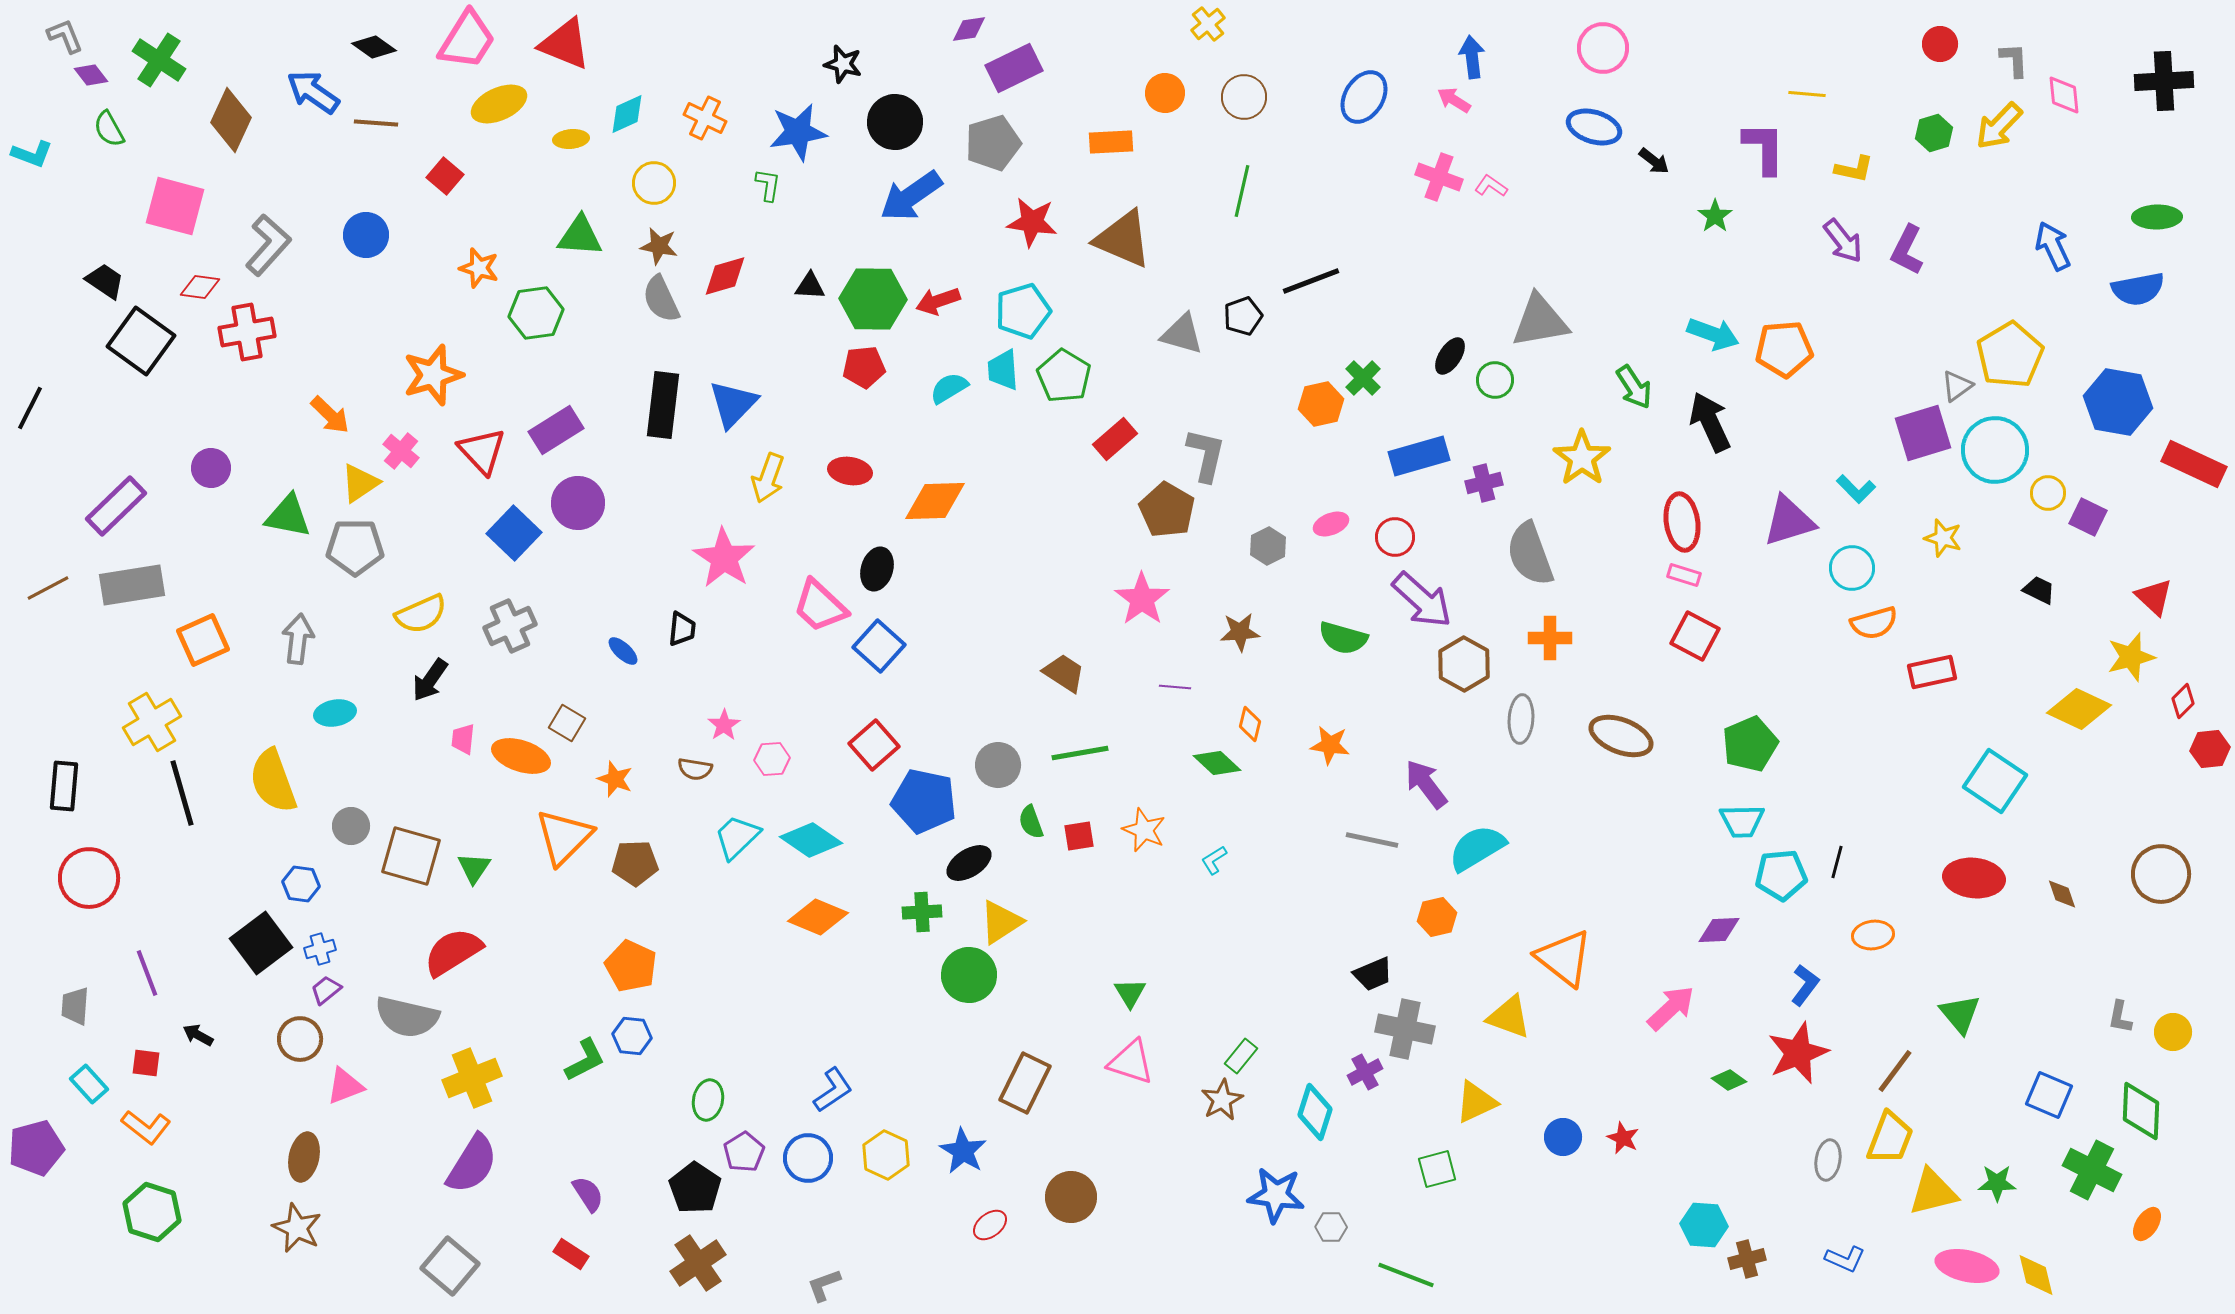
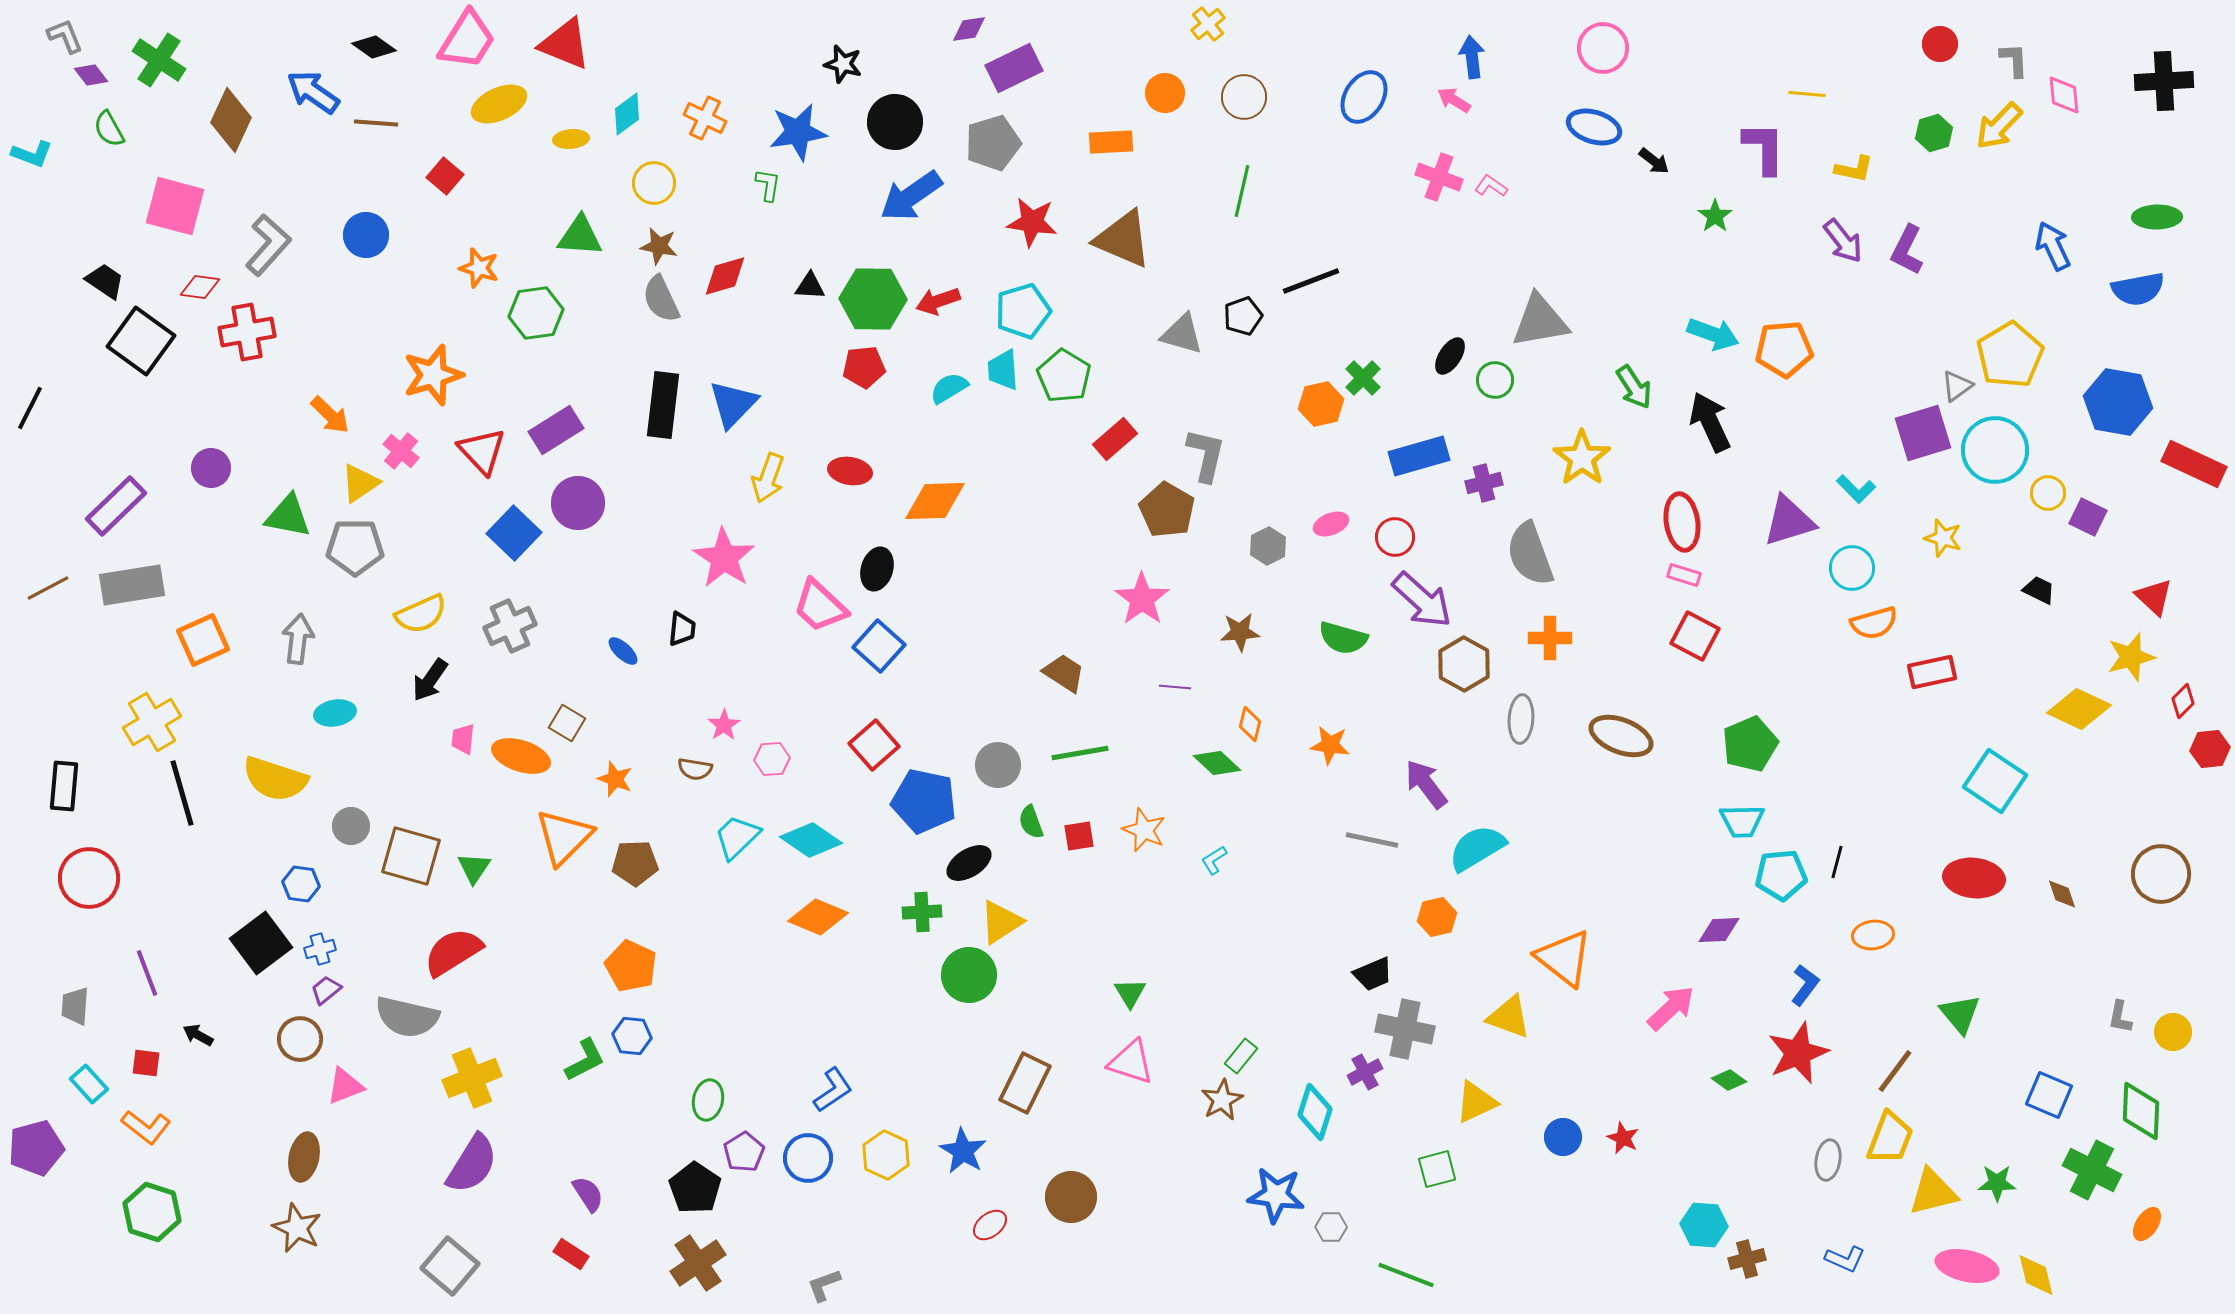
cyan diamond at (627, 114): rotated 12 degrees counterclockwise
yellow semicircle at (273, 781): moved 2 px right, 2 px up; rotated 52 degrees counterclockwise
